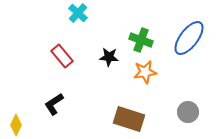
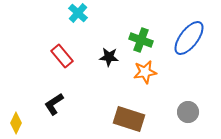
yellow diamond: moved 2 px up
